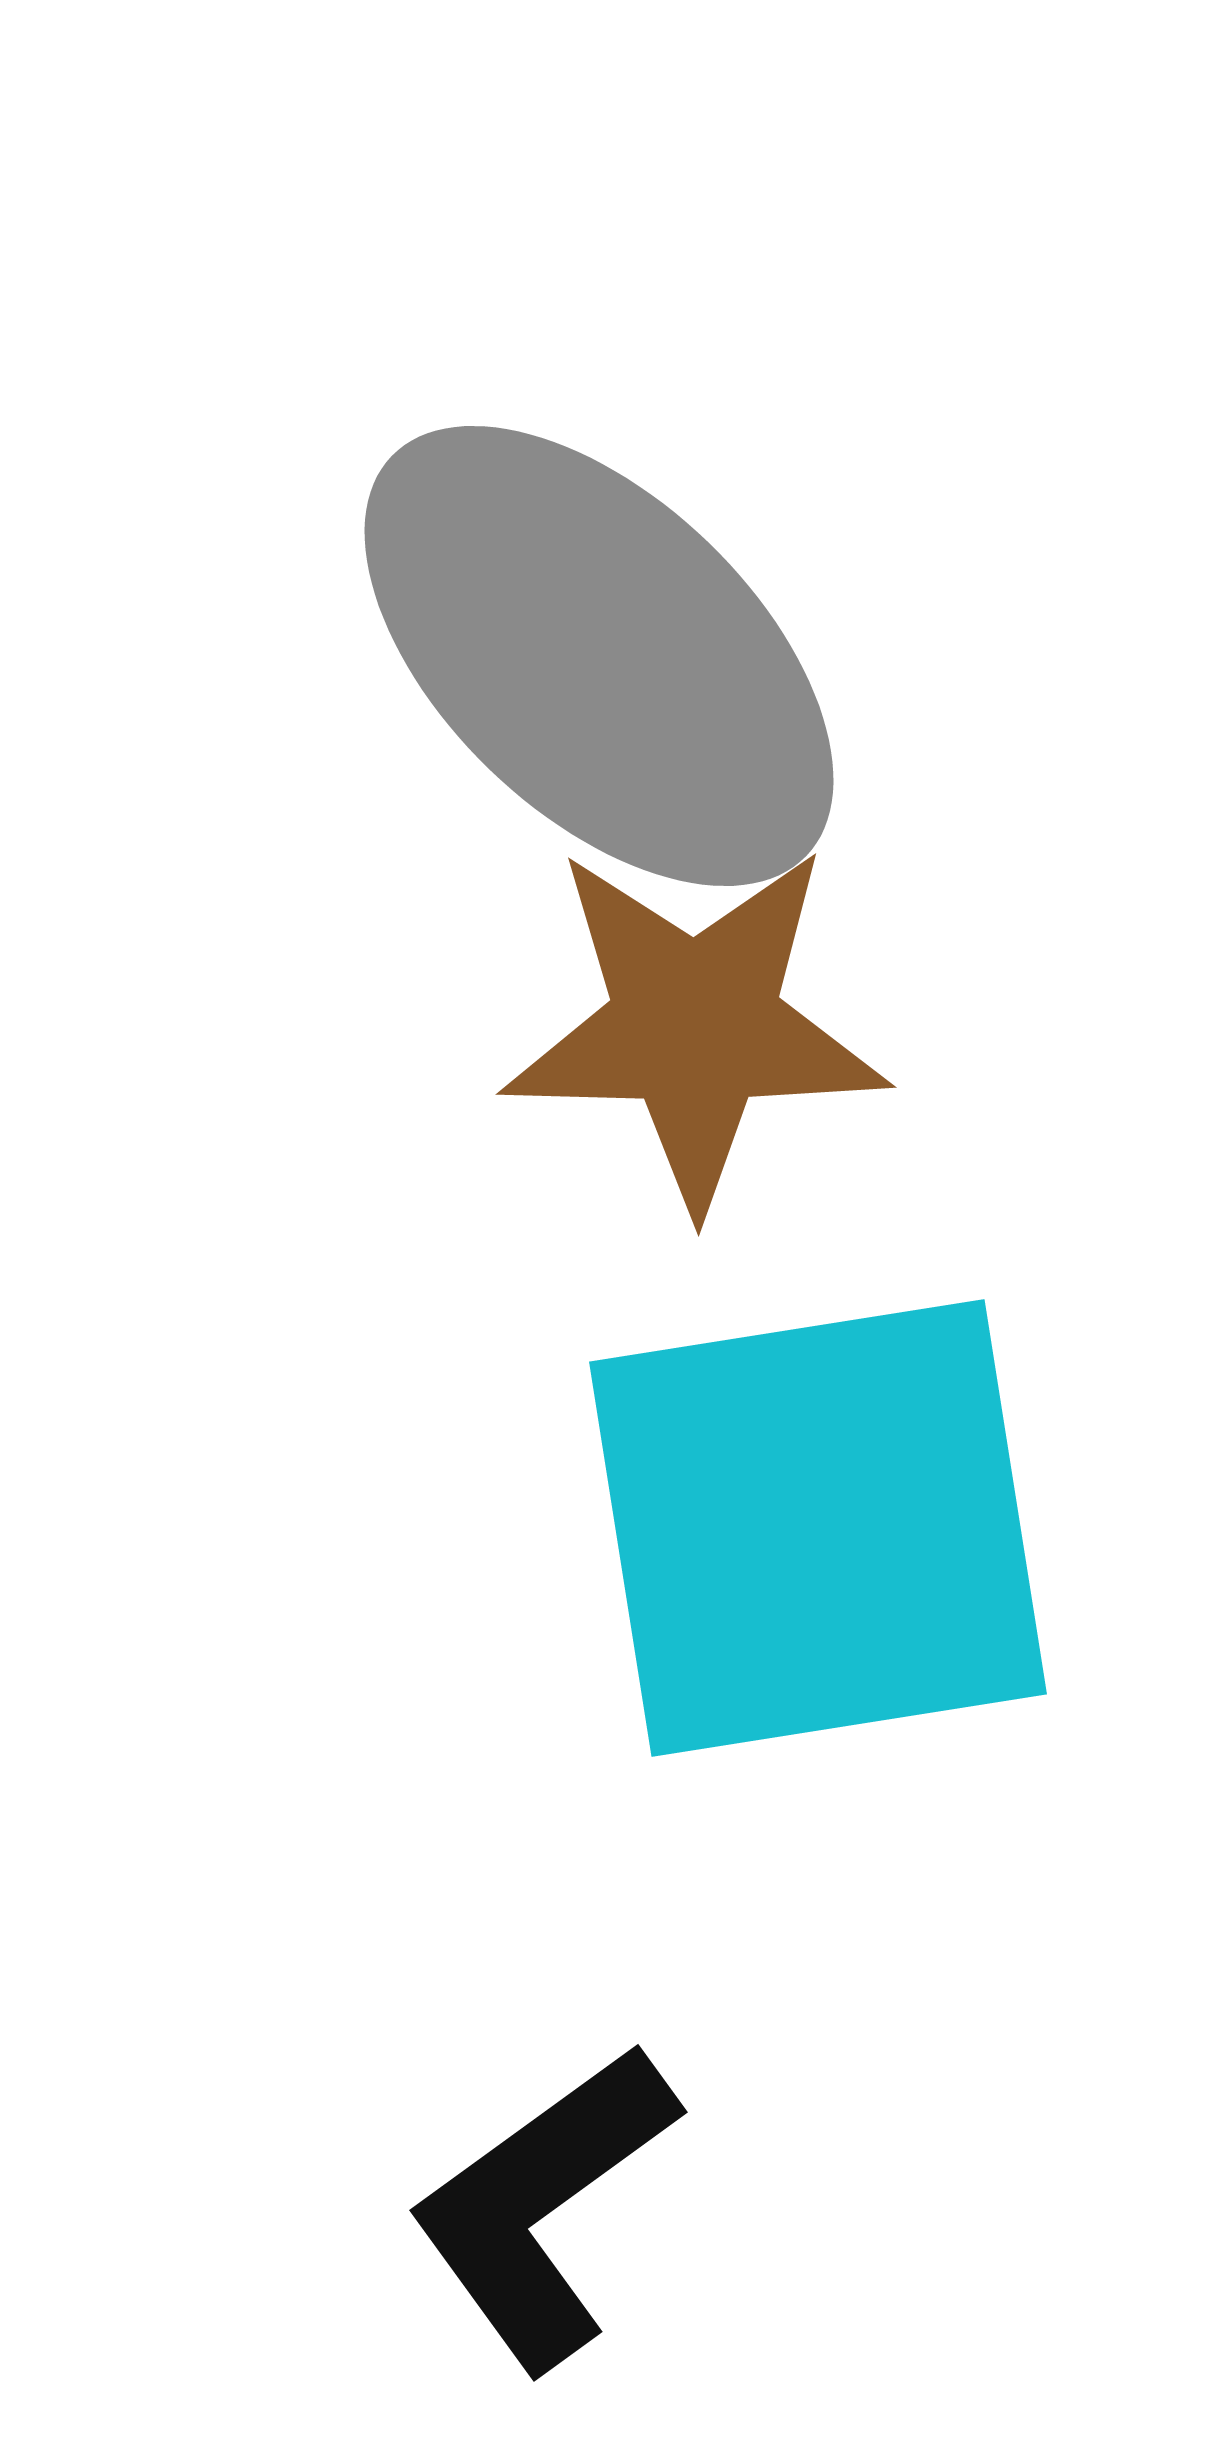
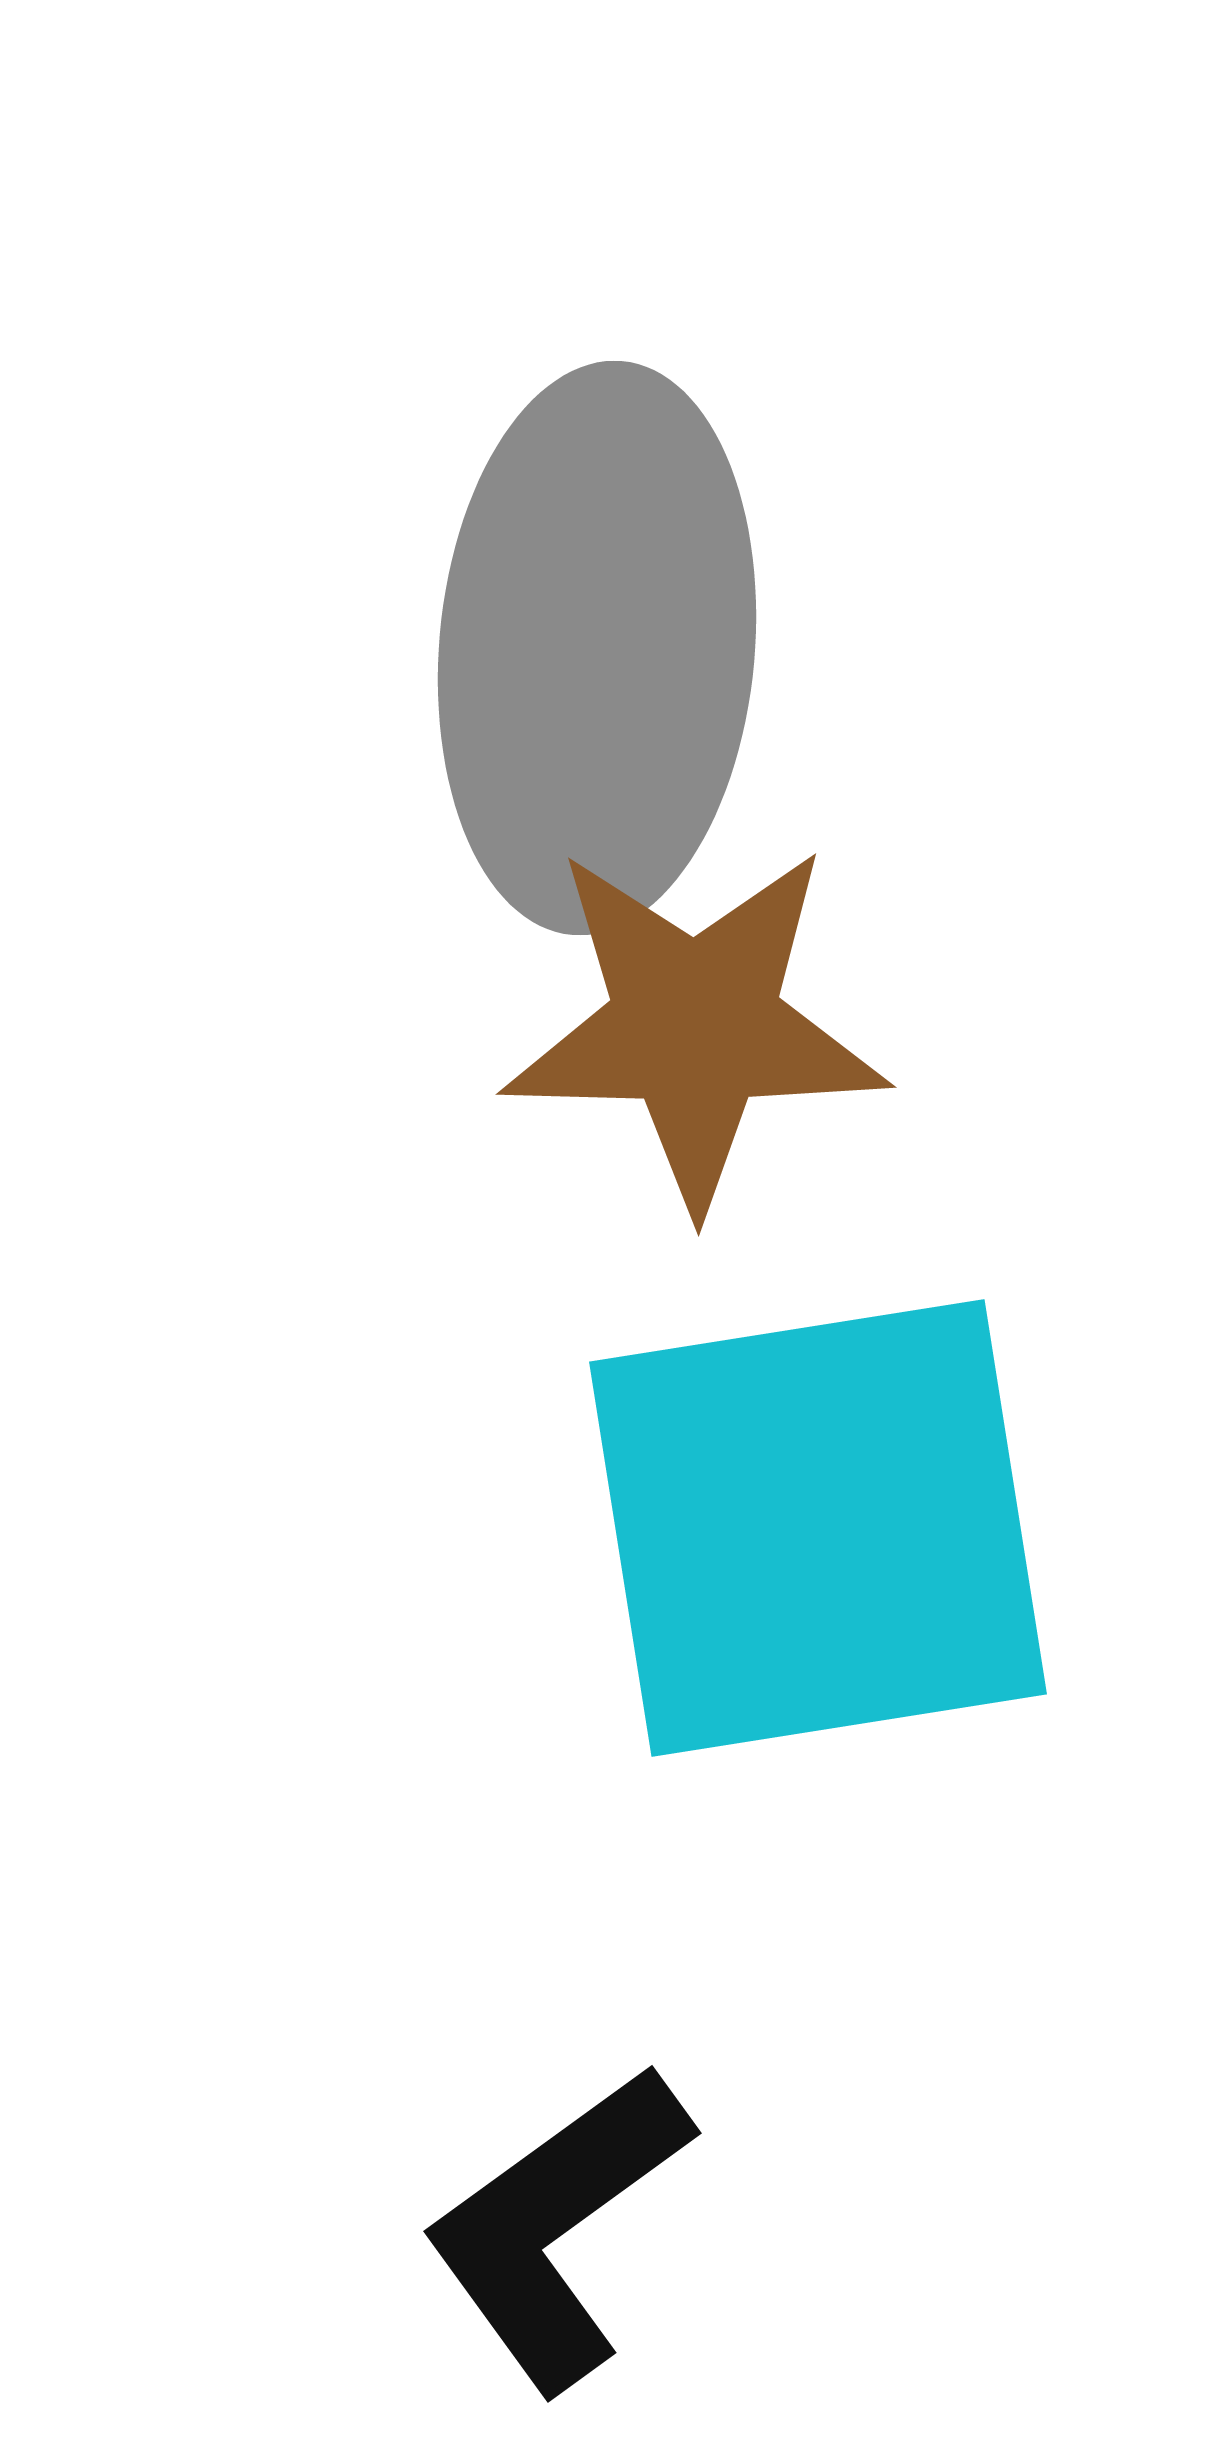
gray ellipse: moved 2 px left, 8 px up; rotated 51 degrees clockwise
black L-shape: moved 14 px right, 21 px down
